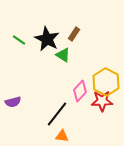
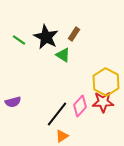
black star: moved 1 px left, 2 px up
pink diamond: moved 15 px down
red star: moved 1 px right, 1 px down
orange triangle: rotated 40 degrees counterclockwise
